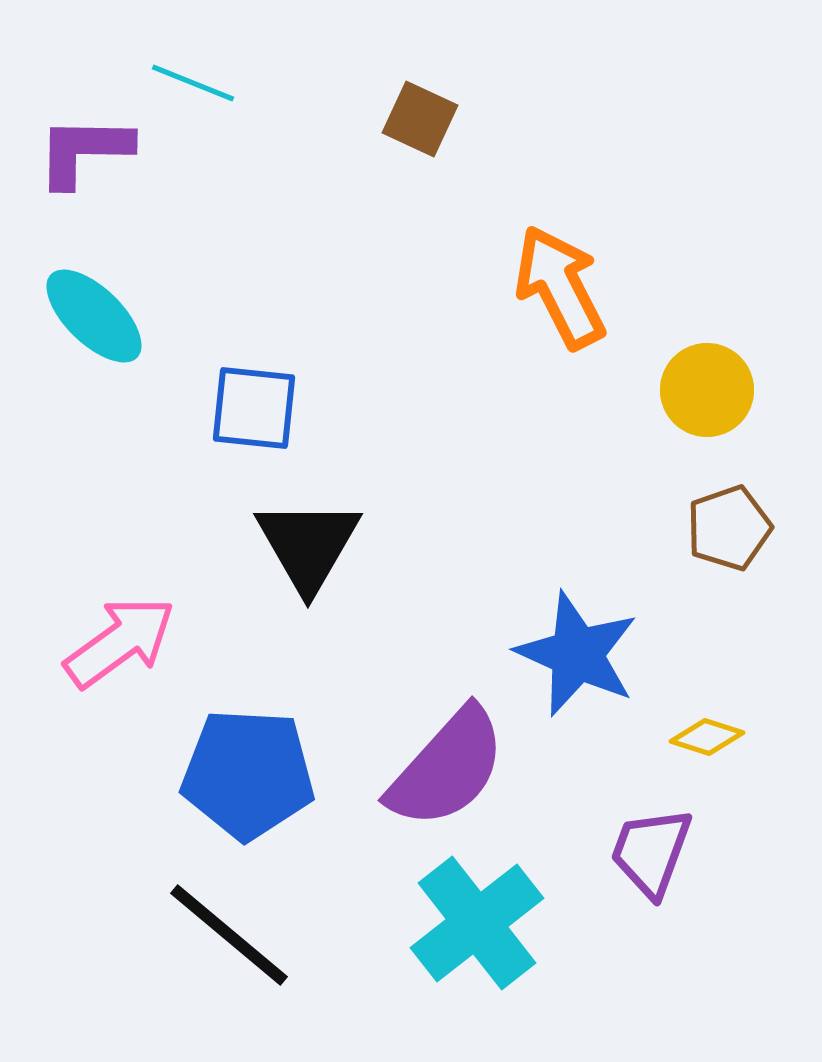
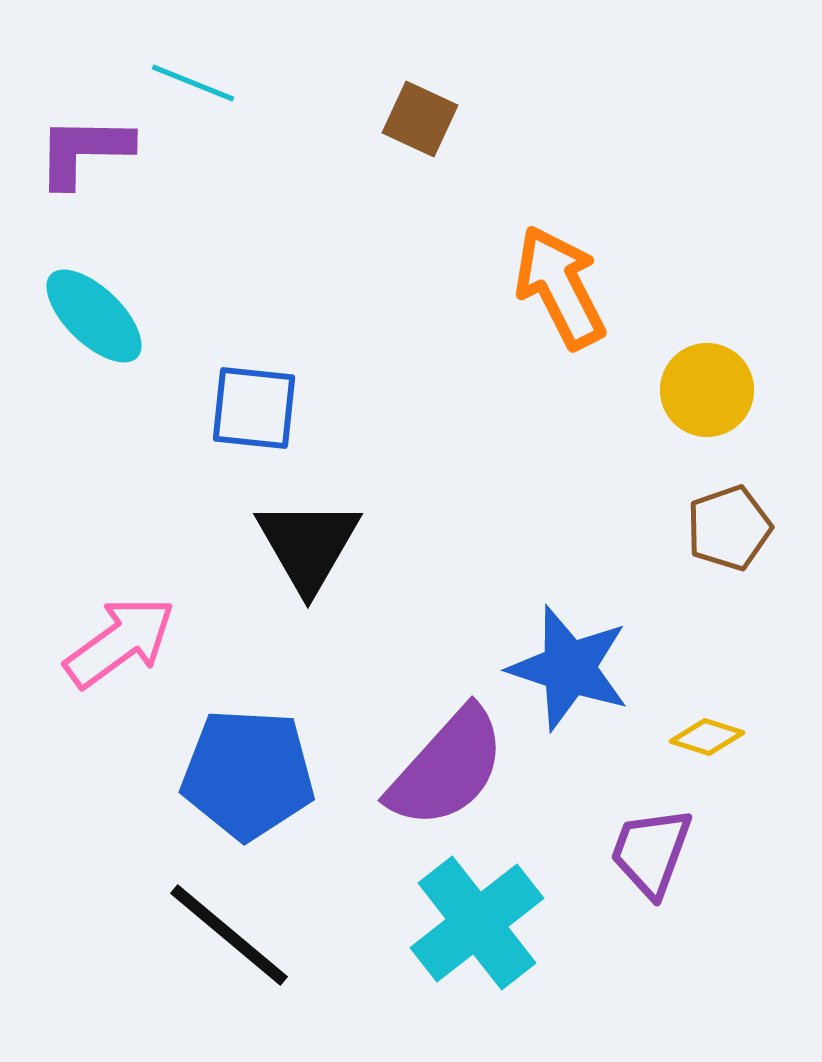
blue star: moved 8 px left, 14 px down; rotated 6 degrees counterclockwise
